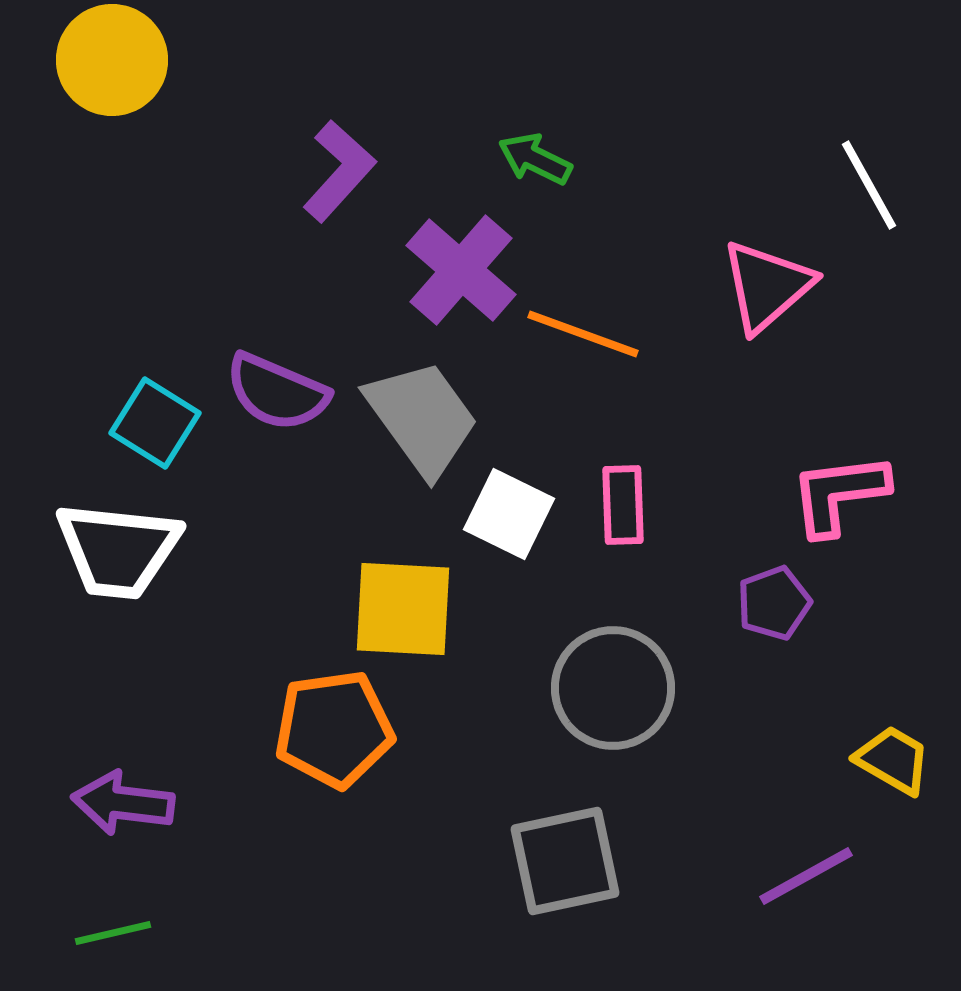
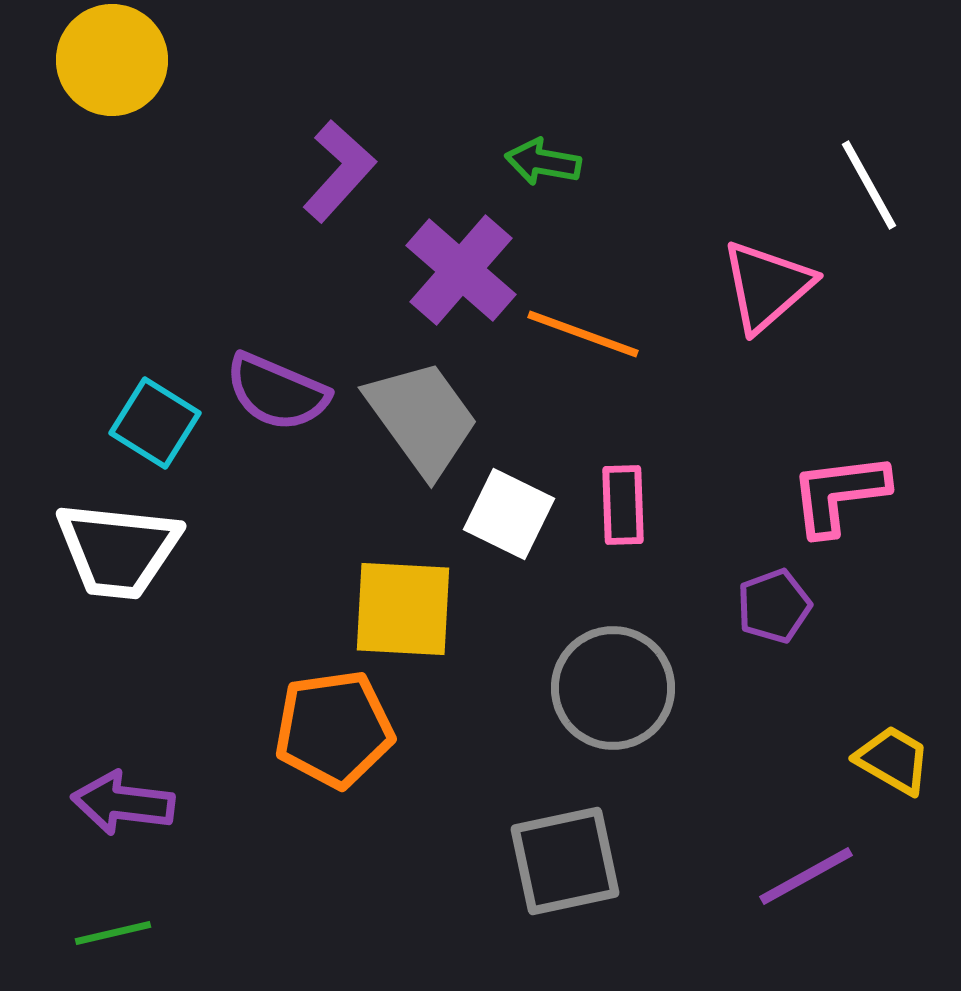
green arrow: moved 8 px right, 3 px down; rotated 16 degrees counterclockwise
purple pentagon: moved 3 px down
